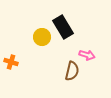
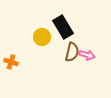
brown semicircle: moved 19 px up
